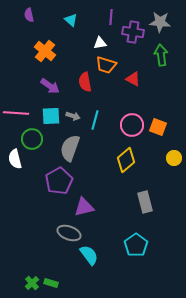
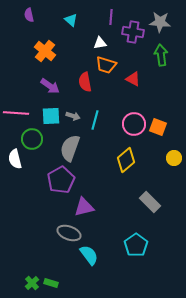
pink circle: moved 2 px right, 1 px up
purple pentagon: moved 2 px right, 1 px up
gray rectangle: moved 5 px right; rotated 30 degrees counterclockwise
